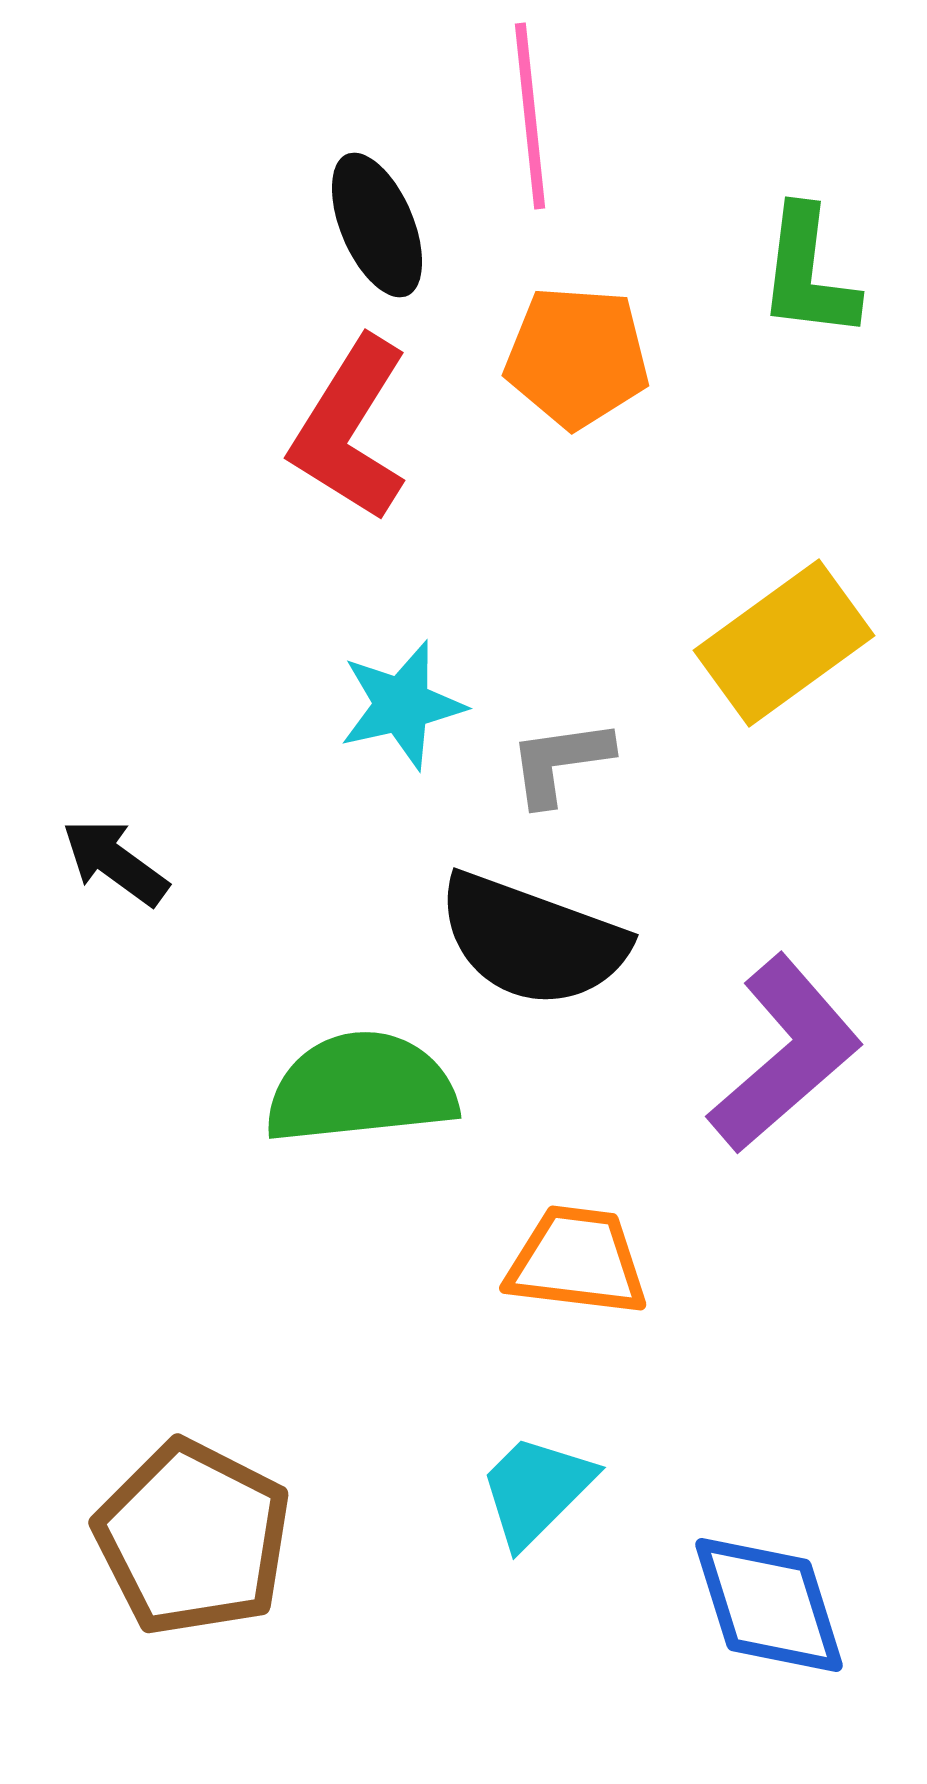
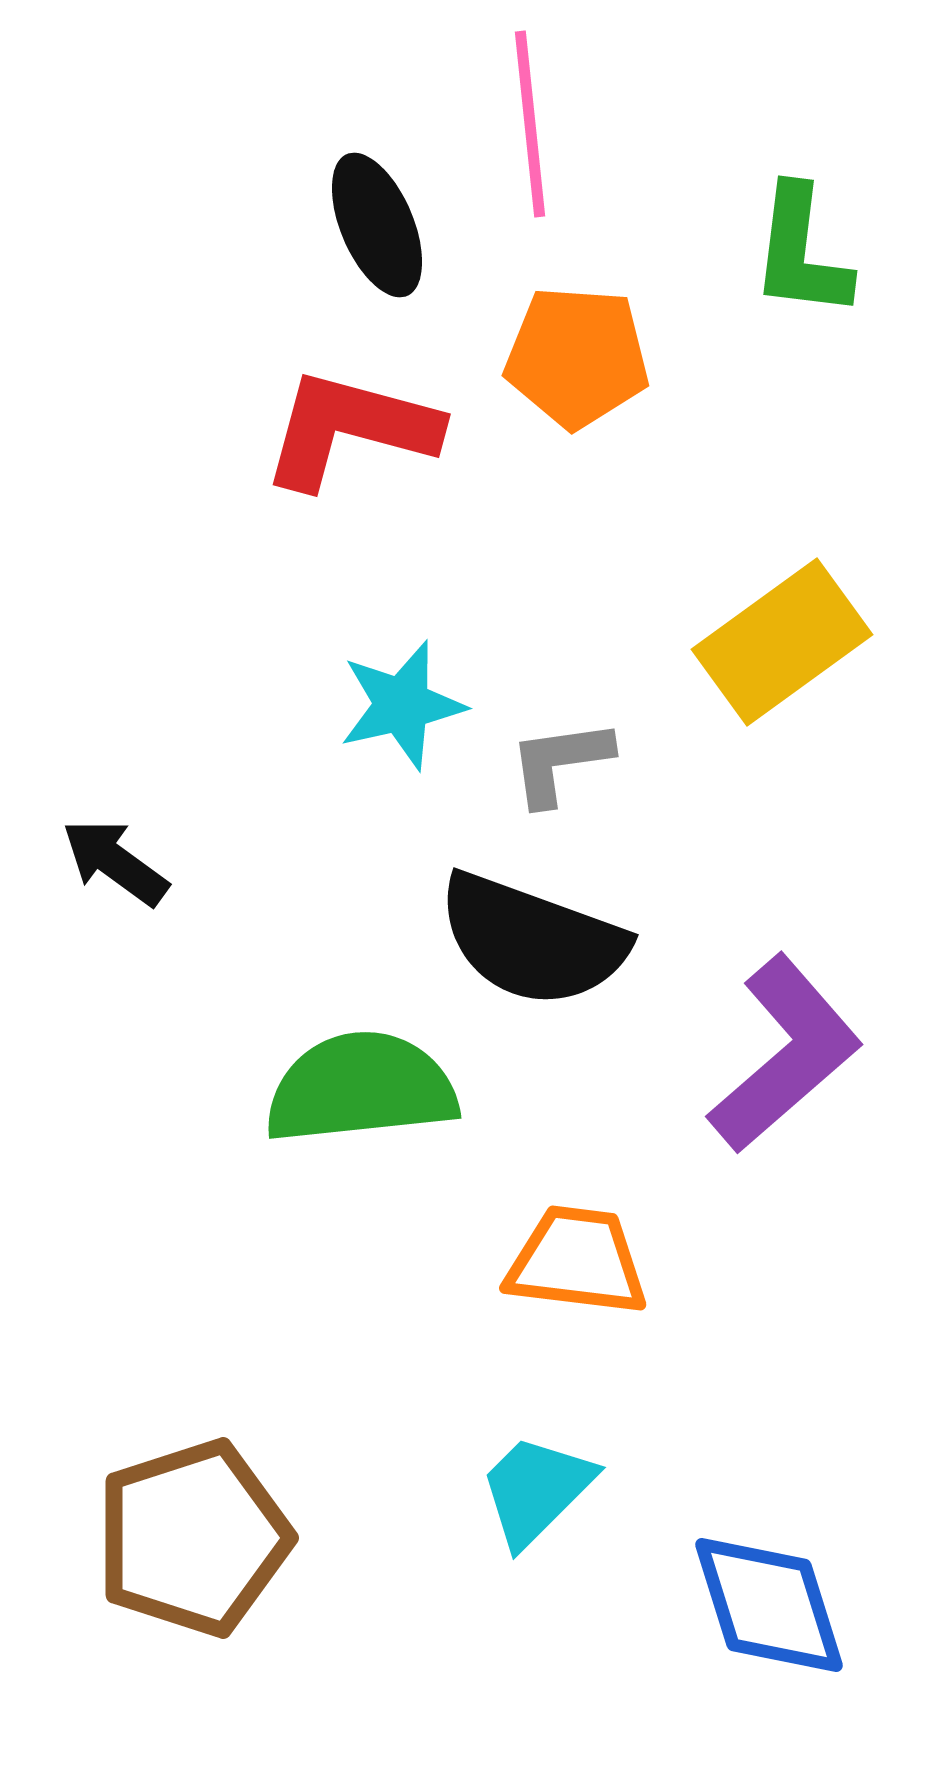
pink line: moved 8 px down
green L-shape: moved 7 px left, 21 px up
red L-shape: rotated 73 degrees clockwise
yellow rectangle: moved 2 px left, 1 px up
brown pentagon: rotated 27 degrees clockwise
